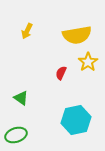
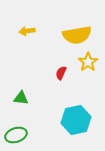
yellow arrow: rotated 56 degrees clockwise
green triangle: rotated 28 degrees counterclockwise
